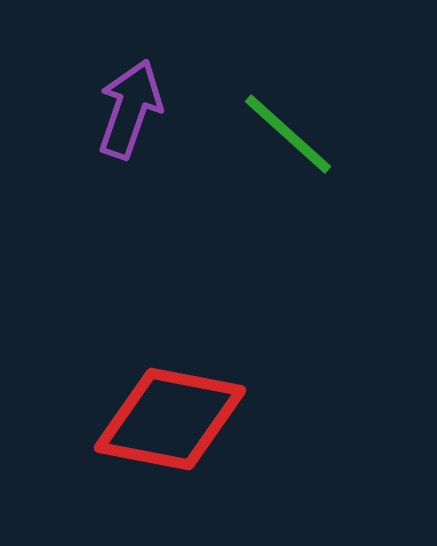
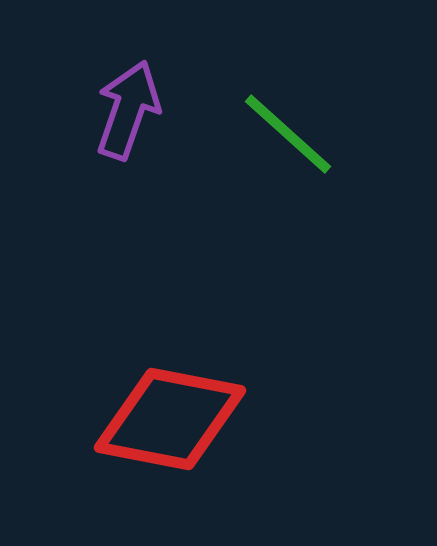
purple arrow: moved 2 px left, 1 px down
